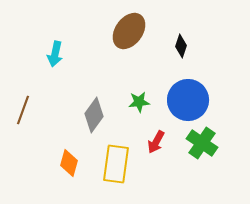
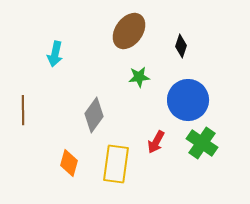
green star: moved 25 px up
brown line: rotated 20 degrees counterclockwise
